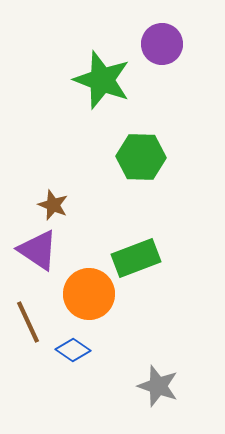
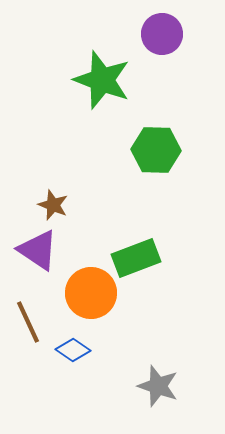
purple circle: moved 10 px up
green hexagon: moved 15 px right, 7 px up
orange circle: moved 2 px right, 1 px up
